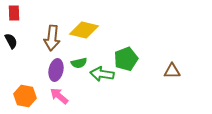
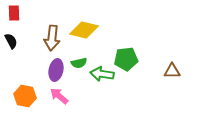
green pentagon: rotated 15 degrees clockwise
